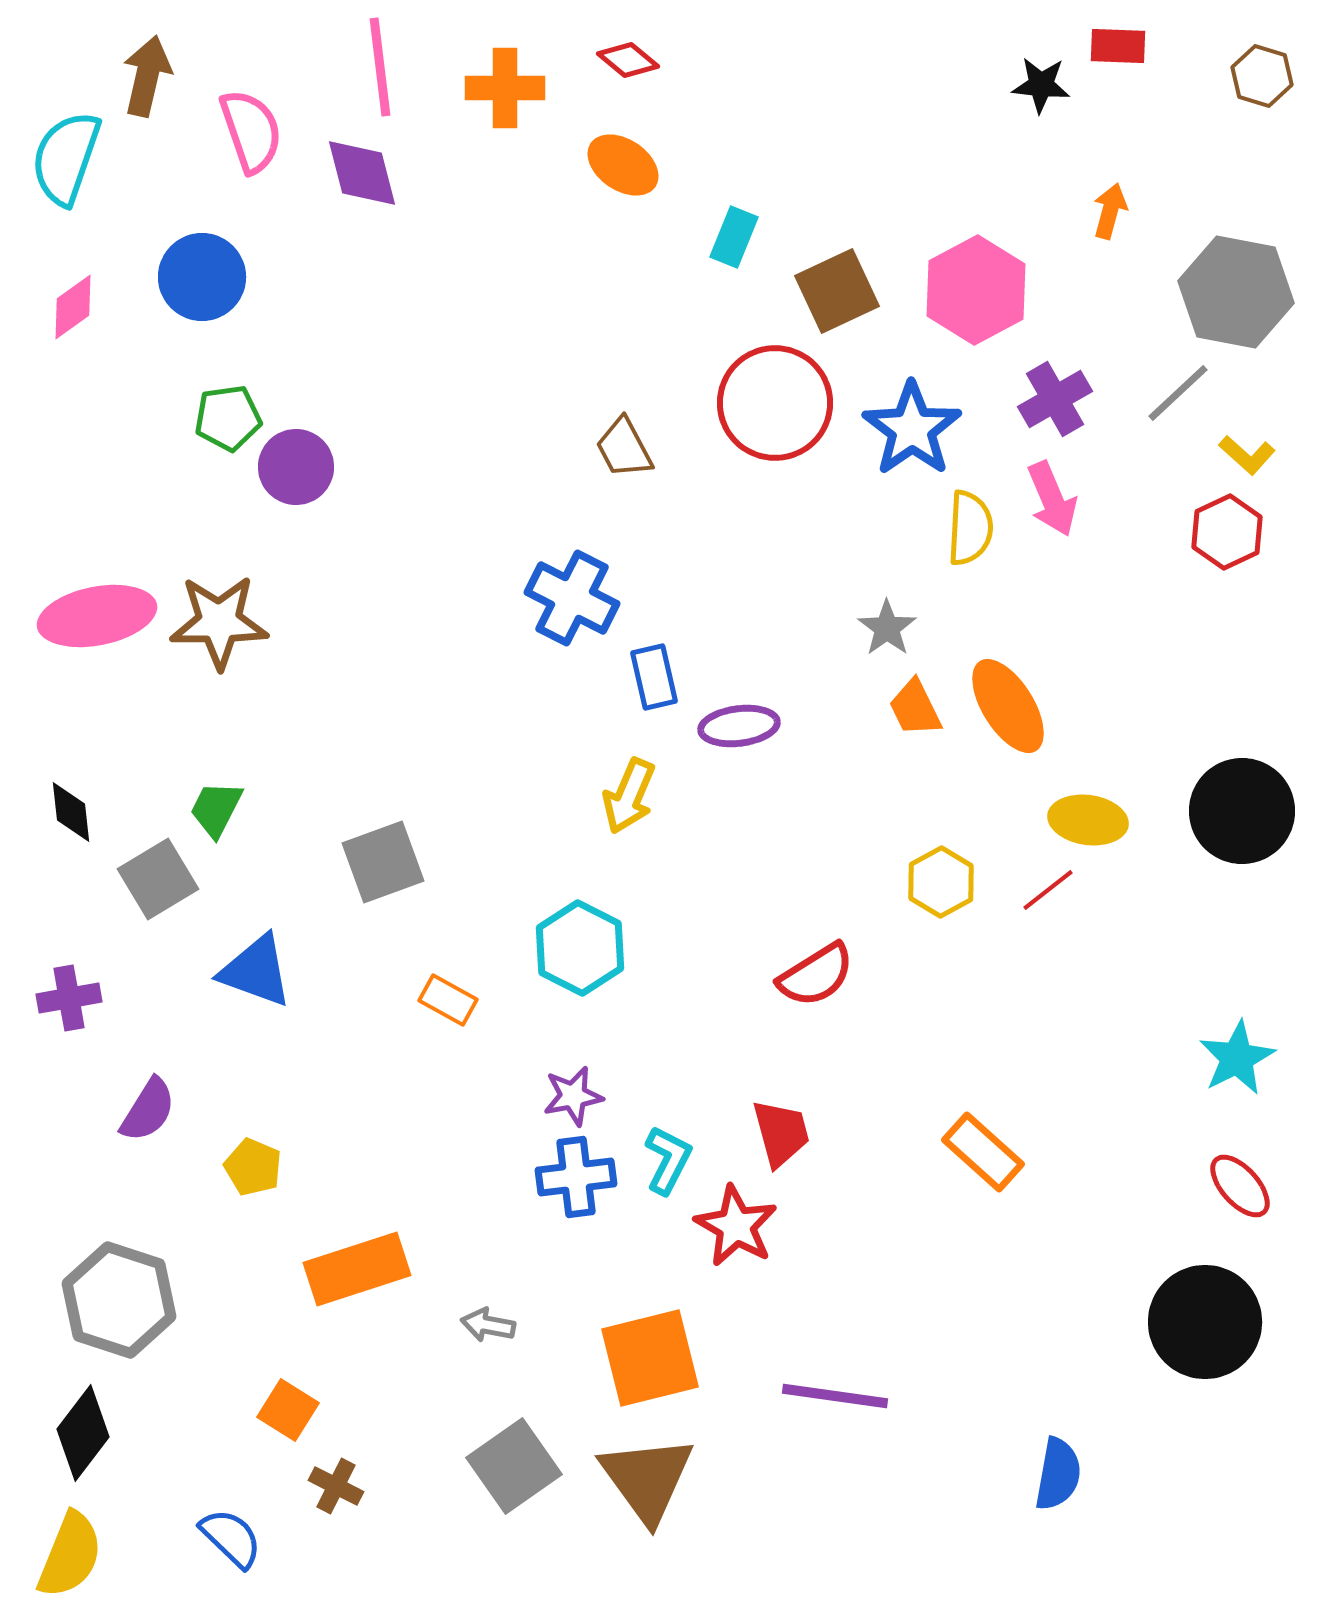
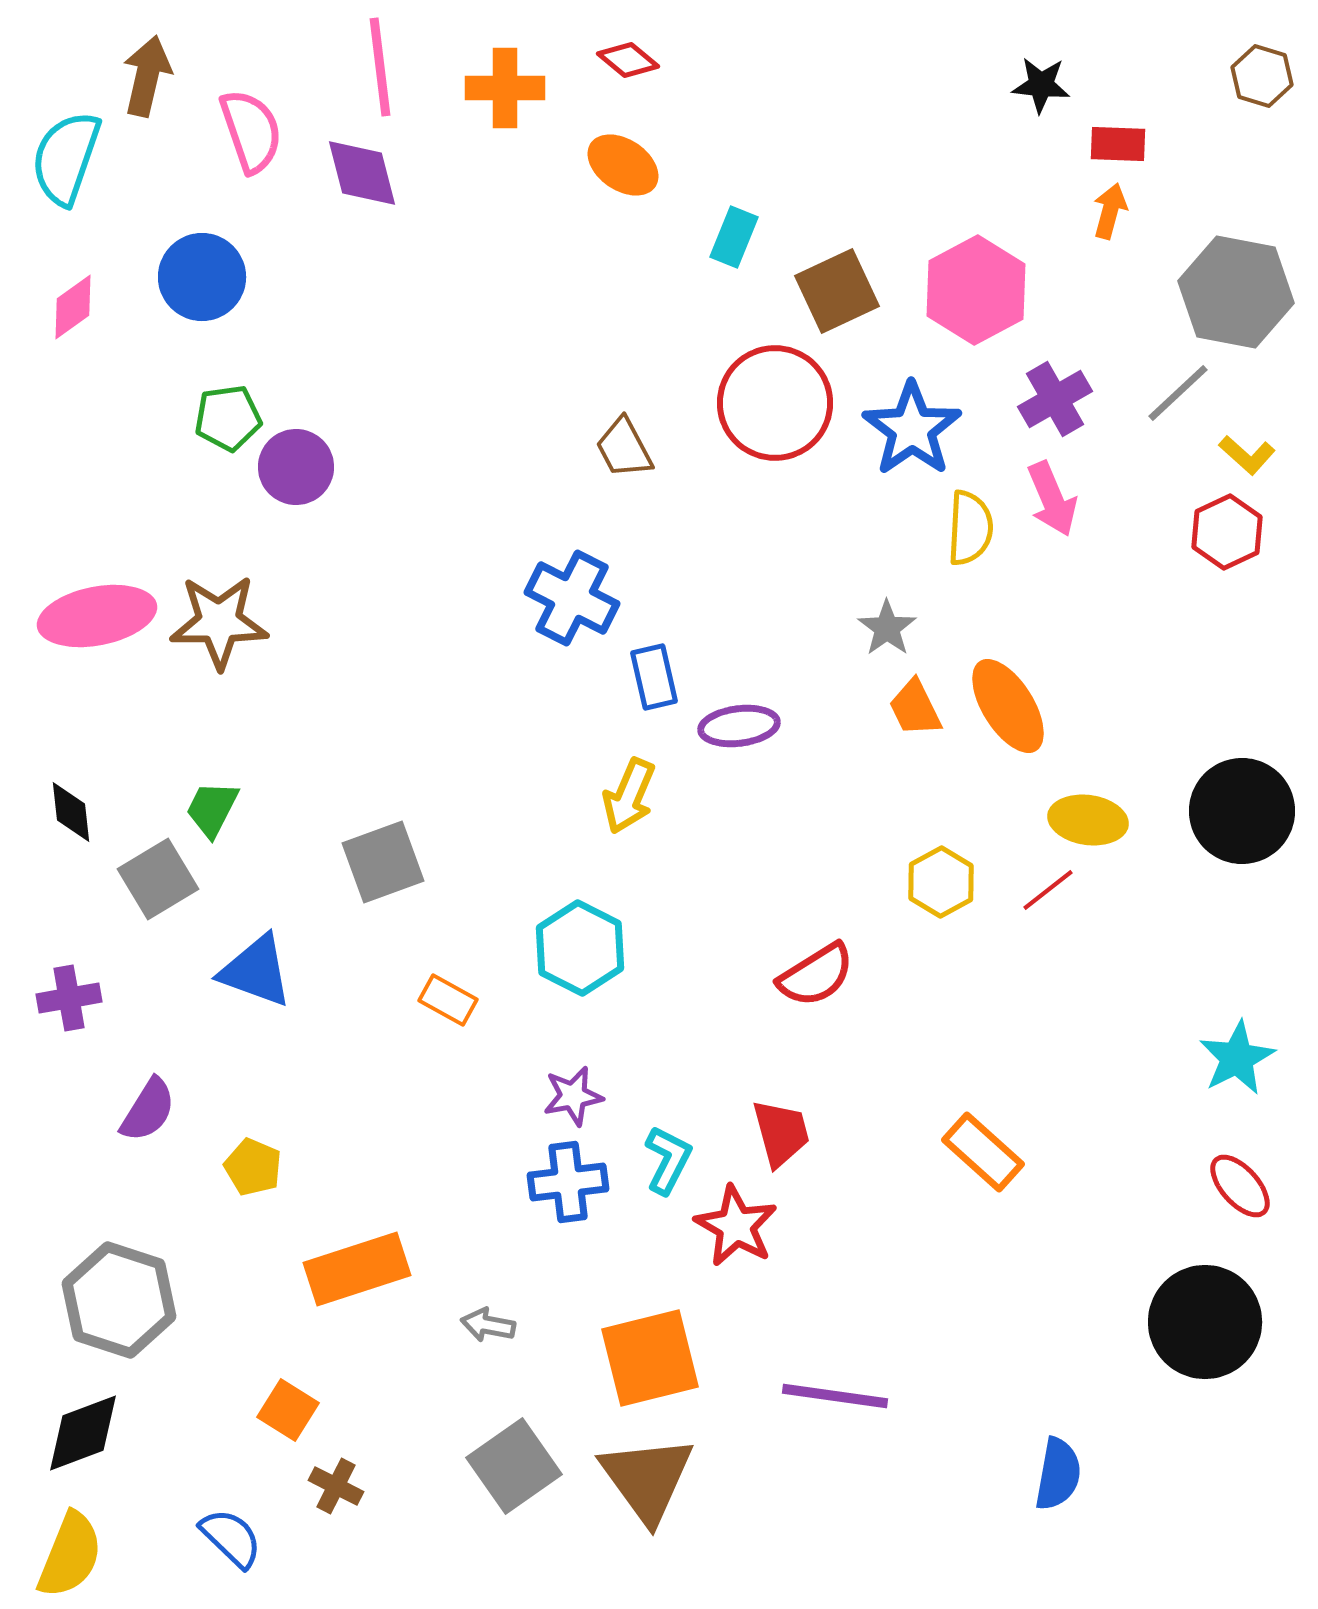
red rectangle at (1118, 46): moved 98 px down
green trapezoid at (216, 809): moved 4 px left
blue cross at (576, 1177): moved 8 px left, 5 px down
black diamond at (83, 1433): rotated 32 degrees clockwise
